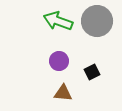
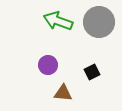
gray circle: moved 2 px right, 1 px down
purple circle: moved 11 px left, 4 px down
